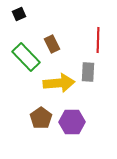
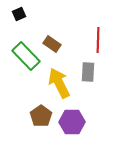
brown rectangle: rotated 30 degrees counterclockwise
green rectangle: moved 1 px up
yellow arrow: rotated 112 degrees counterclockwise
brown pentagon: moved 2 px up
